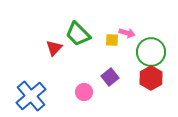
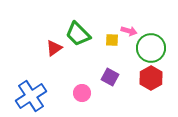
pink arrow: moved 2 px right, 2 px up
red triangle: rotated 12 degrees clockwise
green circle: moved 4 px up
purple square: rotated 24 degrees counterclockwise
pink circle: moved 2 px left, 1 px down
blue cross: rotated 8 degrees clockwise
